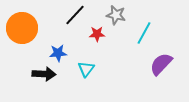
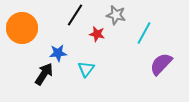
black line: rotated 10 degrees counterclockwise
red star: rotated 14 degrees clockwise
black arrow: rotated 60 degrees counterclockwise
